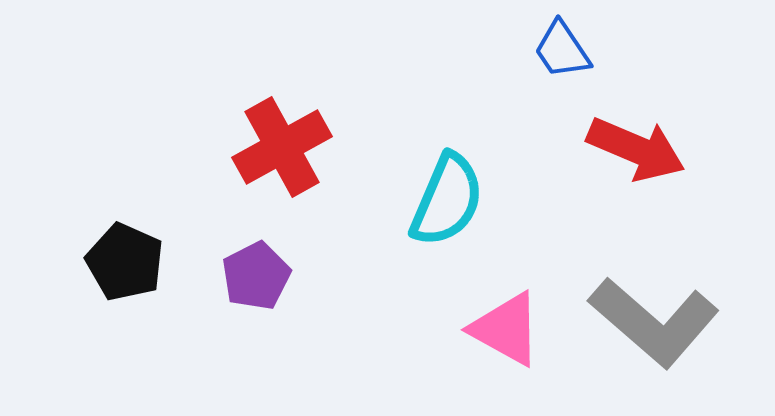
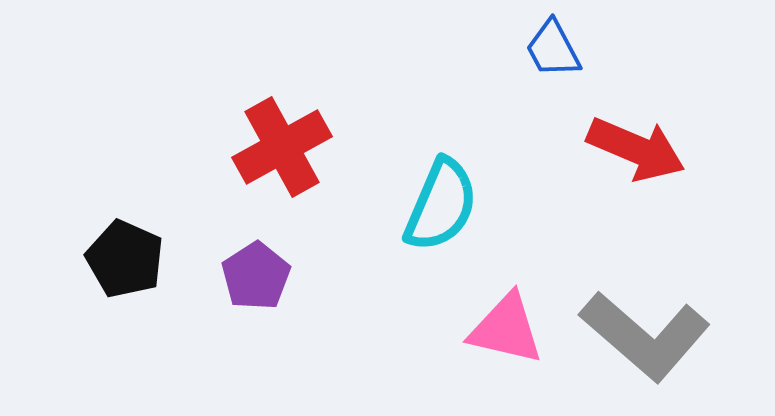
blue trapezoid: moved 9 px left, 1 px up; rotated 6 degrees clockwise
cyan semicircle: moved 6 px left, 5 px down
black pentagon: moved 3 px up
purple pentagon: rotated 6 degrees counterclockwise
gray L-shape: moved 9 px left, 14 px down
pink triangle: rotated 16 degrees counterclockwise
